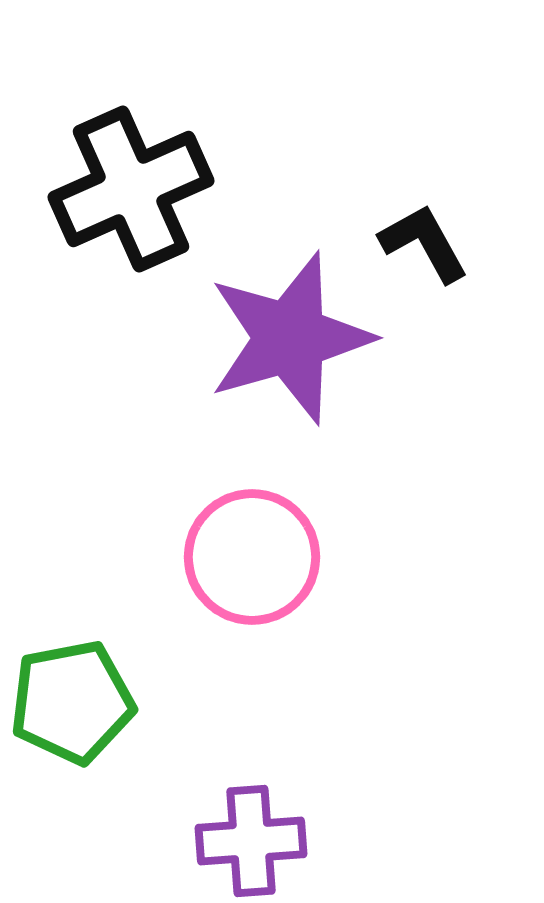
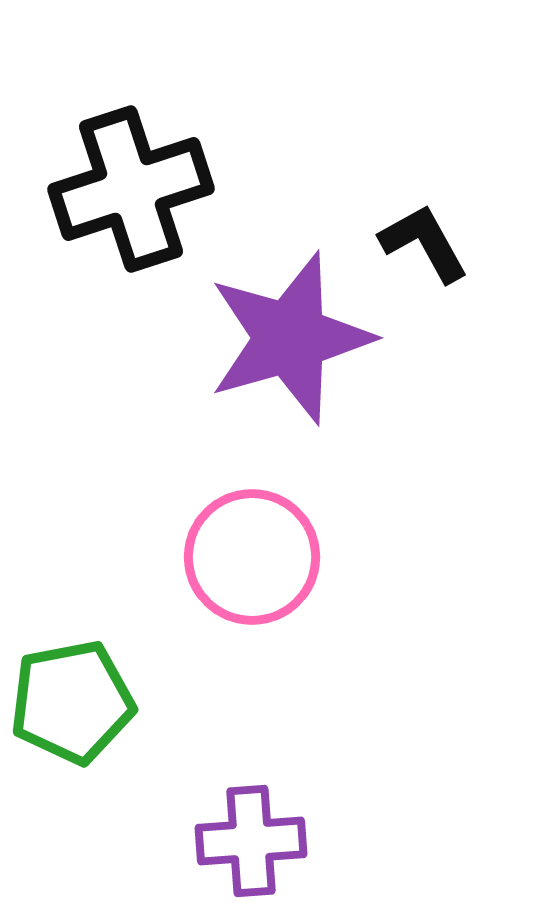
black cross: rotated 6 degrees clockwise
